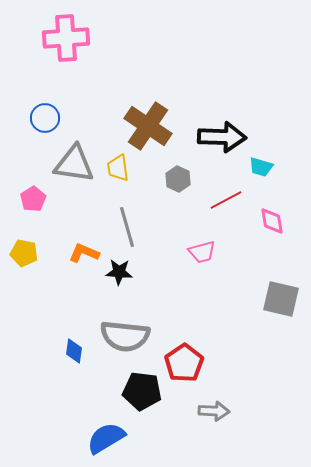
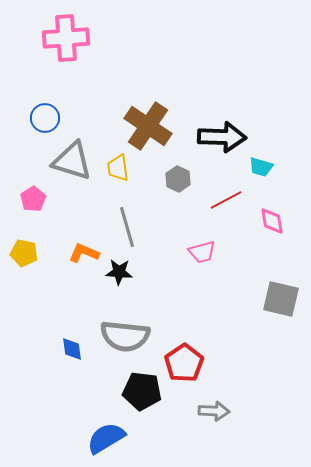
gray triangle: moved 2 px left, 3 px up; rotated 9 degrees clockwise
blue diamond: moved 2 px left, 2 px up; rotated 15 degrees counterclockwise
